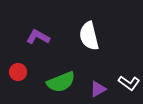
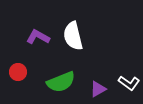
white semicircle: moved 16 px left
